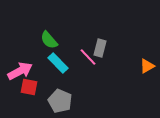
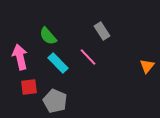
green semicircle: moved 1 px left, 4 px up
gray rectangle: moved 2 px right, 17 px up; rotated 48 degrees counterclockwise
orange triangle: rotated 21 degrees counterclockwise
pink arrow: moved 14 px up; rotated 75 degrees counterclockwise
red square: rotated 18 degrees counterclockwise
gray pentagon: moved 5 px left
